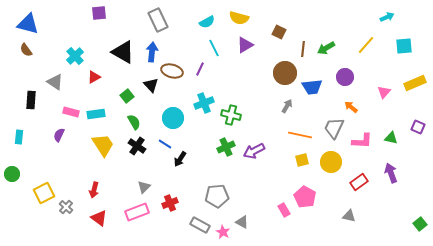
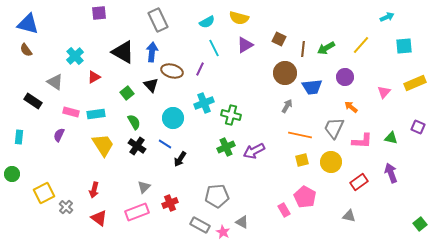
brown square at (279, 32): moved 7 px down
yellow line at (366, 45): moved 5 px left
green square at (127, 96): moved 3 px up
black rectangle at (31, 100): moved 2 px right, 1 px down; rotated 60 degrees counterclockwise
